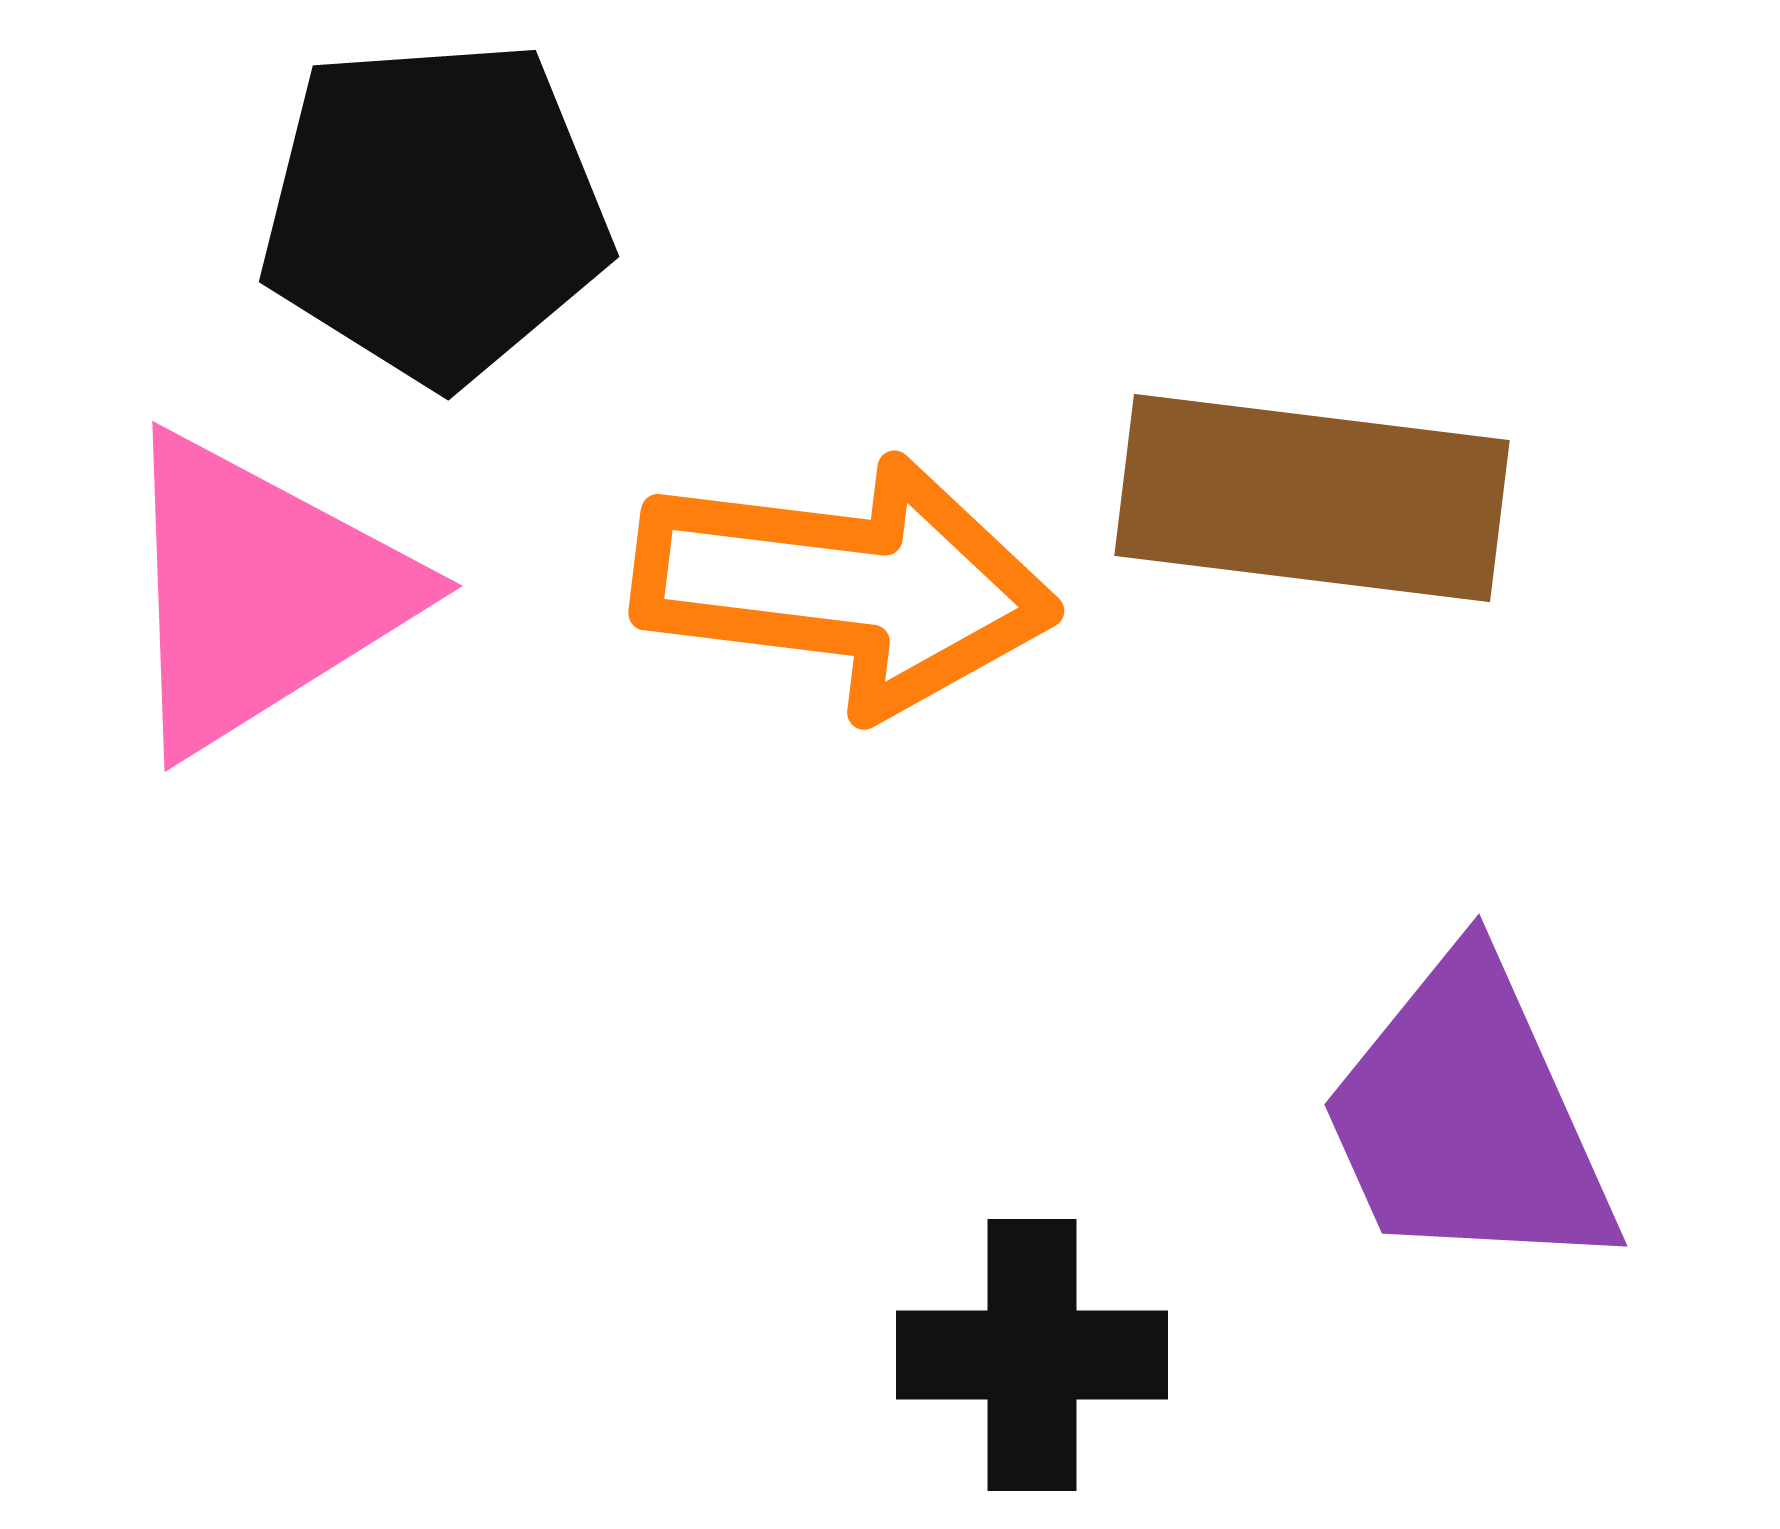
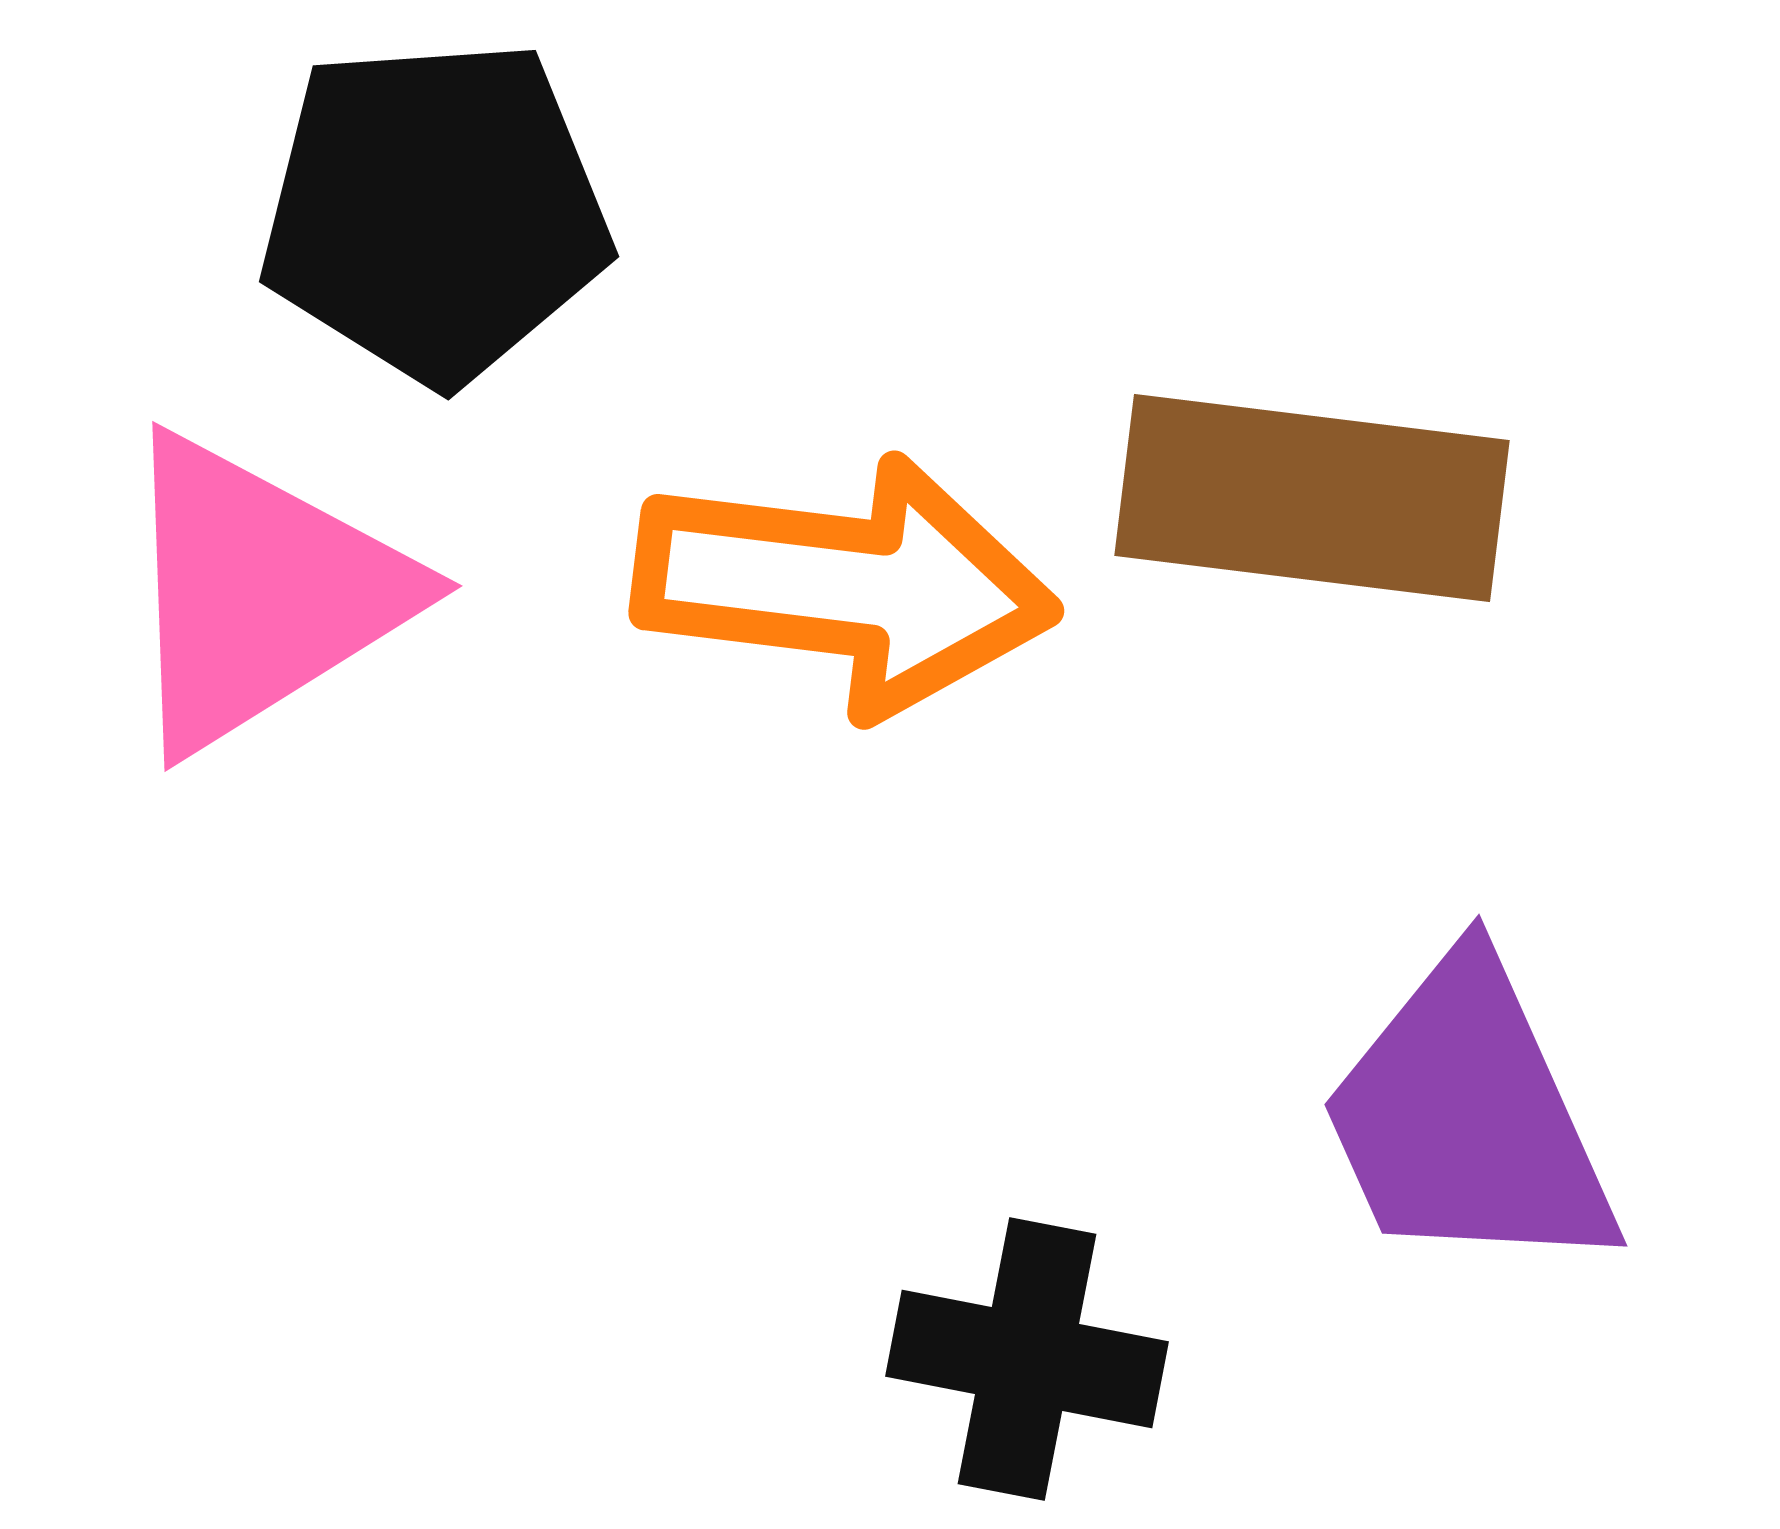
black cross: moved 5 px left, 4 px down; rotated 11 degrees clockwise
